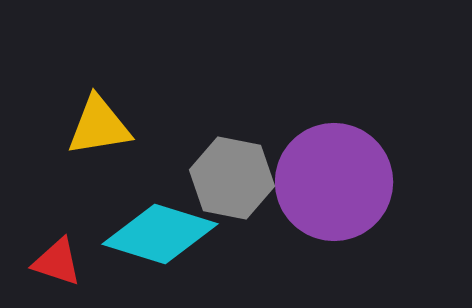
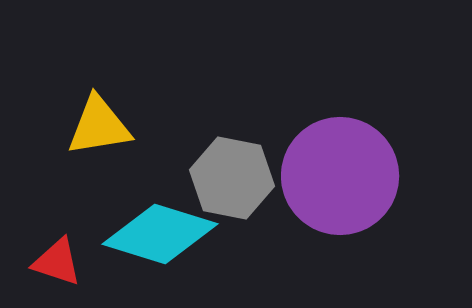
purple circle: moved 6 px right, 6 px up
